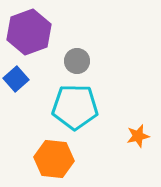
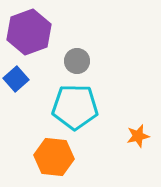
orange hexagon: moved 2 px up
